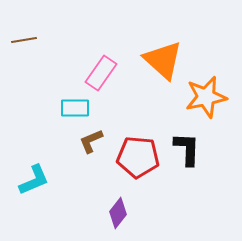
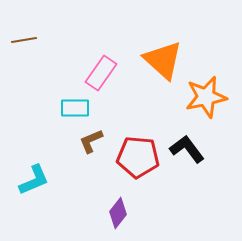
black L-shape: rotated 39 degrees counterclockwise
